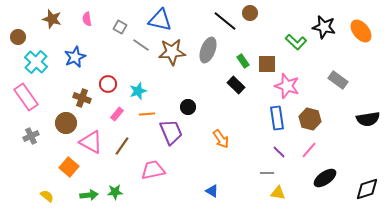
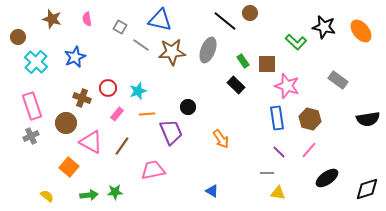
red circle at (108, 84): moved 4 px down
pink rectangle at (26, 97): moved 6 px right, 9 px down; rotated 16 degrees clockwise
black ellipse at (325, 178): moved 2 px right
